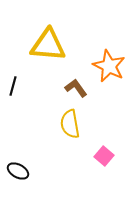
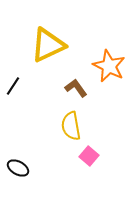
yellow triangle: rotated 30 degrees counterclockwise
black line: rotated 18 degrees clockwise
yellow semicircle: moved 1 px right, 2 px down
pink square: moved 15 px left
black ellipse: moved 3 px up
